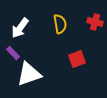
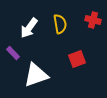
red cross: moved 2 px left, 2 px up
white arrow: moved 9 px right
white triangle: moved 7 px right, 1 px down
